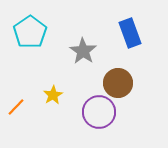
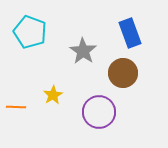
cyan pentagon: rotated 16 degrees counterclockwise
brown circle: moved 5 px right, 10 px up
orange line: rotated 48 degrees clockwise
